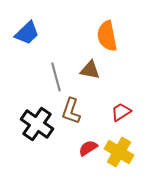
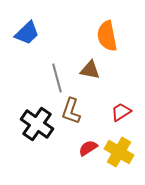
gray line: moved 1 px right, 1 px down
